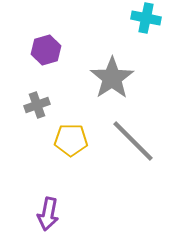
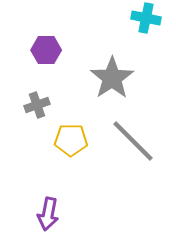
purple hexagon: rotated 16 degrees clockwise
